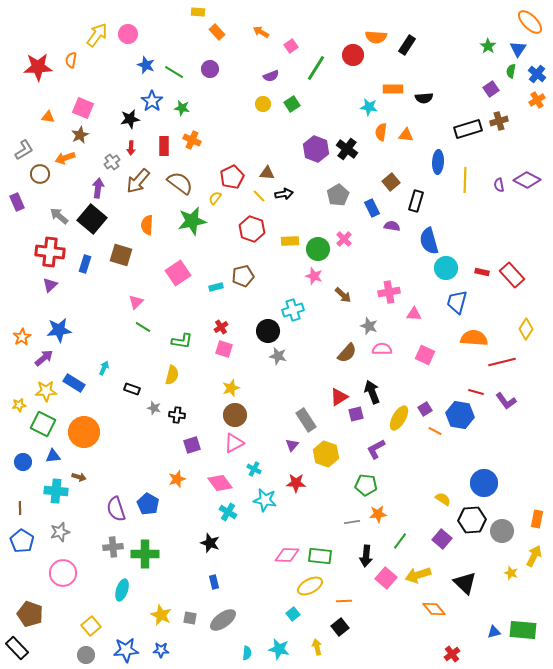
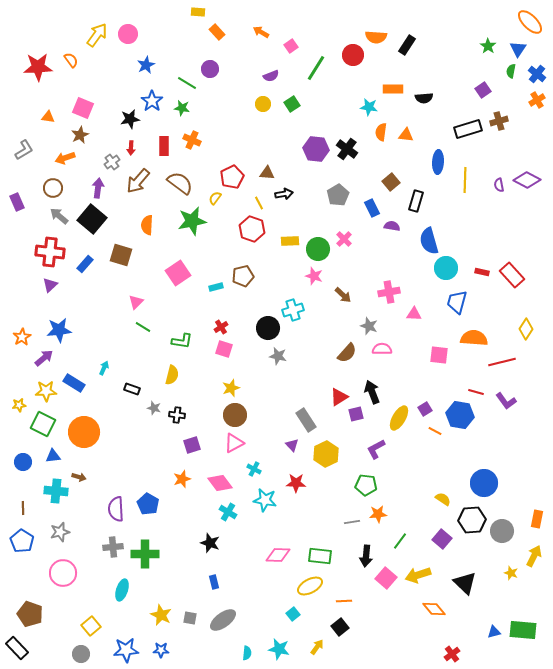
orange semicircle at (71, 60): rotated 133 degrees clockwise
blue star at (146, 65): rotated 24 degrees clockwise
green line at (174, 72): moved 13 px right, 11 px down
purple square at (491, 89): moved 8 px left, 1 px down
purple hexagon at (316, 149): rotated 15 degrees counterclockwise
brown circle at (40, 174): moved 13 px right, 14 px down
yellow line at (259, 196): moved 7 px down; rotated 16 degrees clockwise
blue rectangle at (85, 264): rotated 24 degrees clockwise
black circle at (268, 331): moved 3 px up
pink square at (425, 355): moved 14 px right; rotated 18 degrees counterclockwise
purple triangle at (292, 445): rotated 24 degrees counterclockwise
yellow hexagon at (326, 454): rotated 15 degrees clockwise
orange star at (177, 479): moved 5 px right
brown line at (20, 508): moved 3 px right
purple semicircle at (116, 509): rotated 15 degrees clockwise
pink diamond at (287, 555): moved 9 px left
yellow arrow at (317, 647): rotated 49 degrees clockwise
gray circle at (86, 655): moved 5 px left, 1 px up
